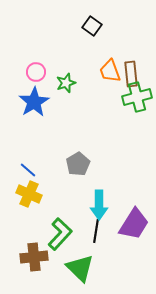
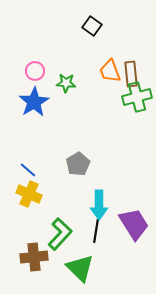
pink circle: moved 1 px left, 1 px up
green star: rotated 24 degrees clockwise
purple trapezoid: rotated 64 degrees counterclockwise
